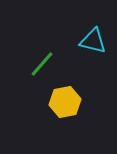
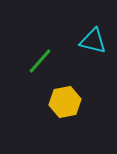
green line: moved 2 px left, 3 px up
